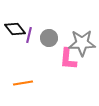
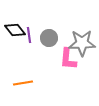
black diamond: moved 1 px down
purple line: rotated 21 degrees counterclockwise
